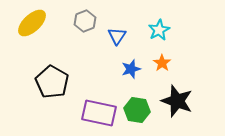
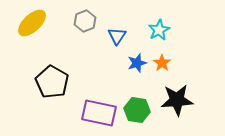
blue star: moved 6 px right, 6 px up
black star: moved 1 px up; rotated 24 degrees counterclockwise
